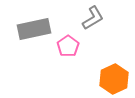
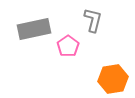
gray L-shape: moved 2 px down; rotated 45 degrees counterclockwise
orange hexagon: moved 1 px left; rotated 16 degrees clockwise
